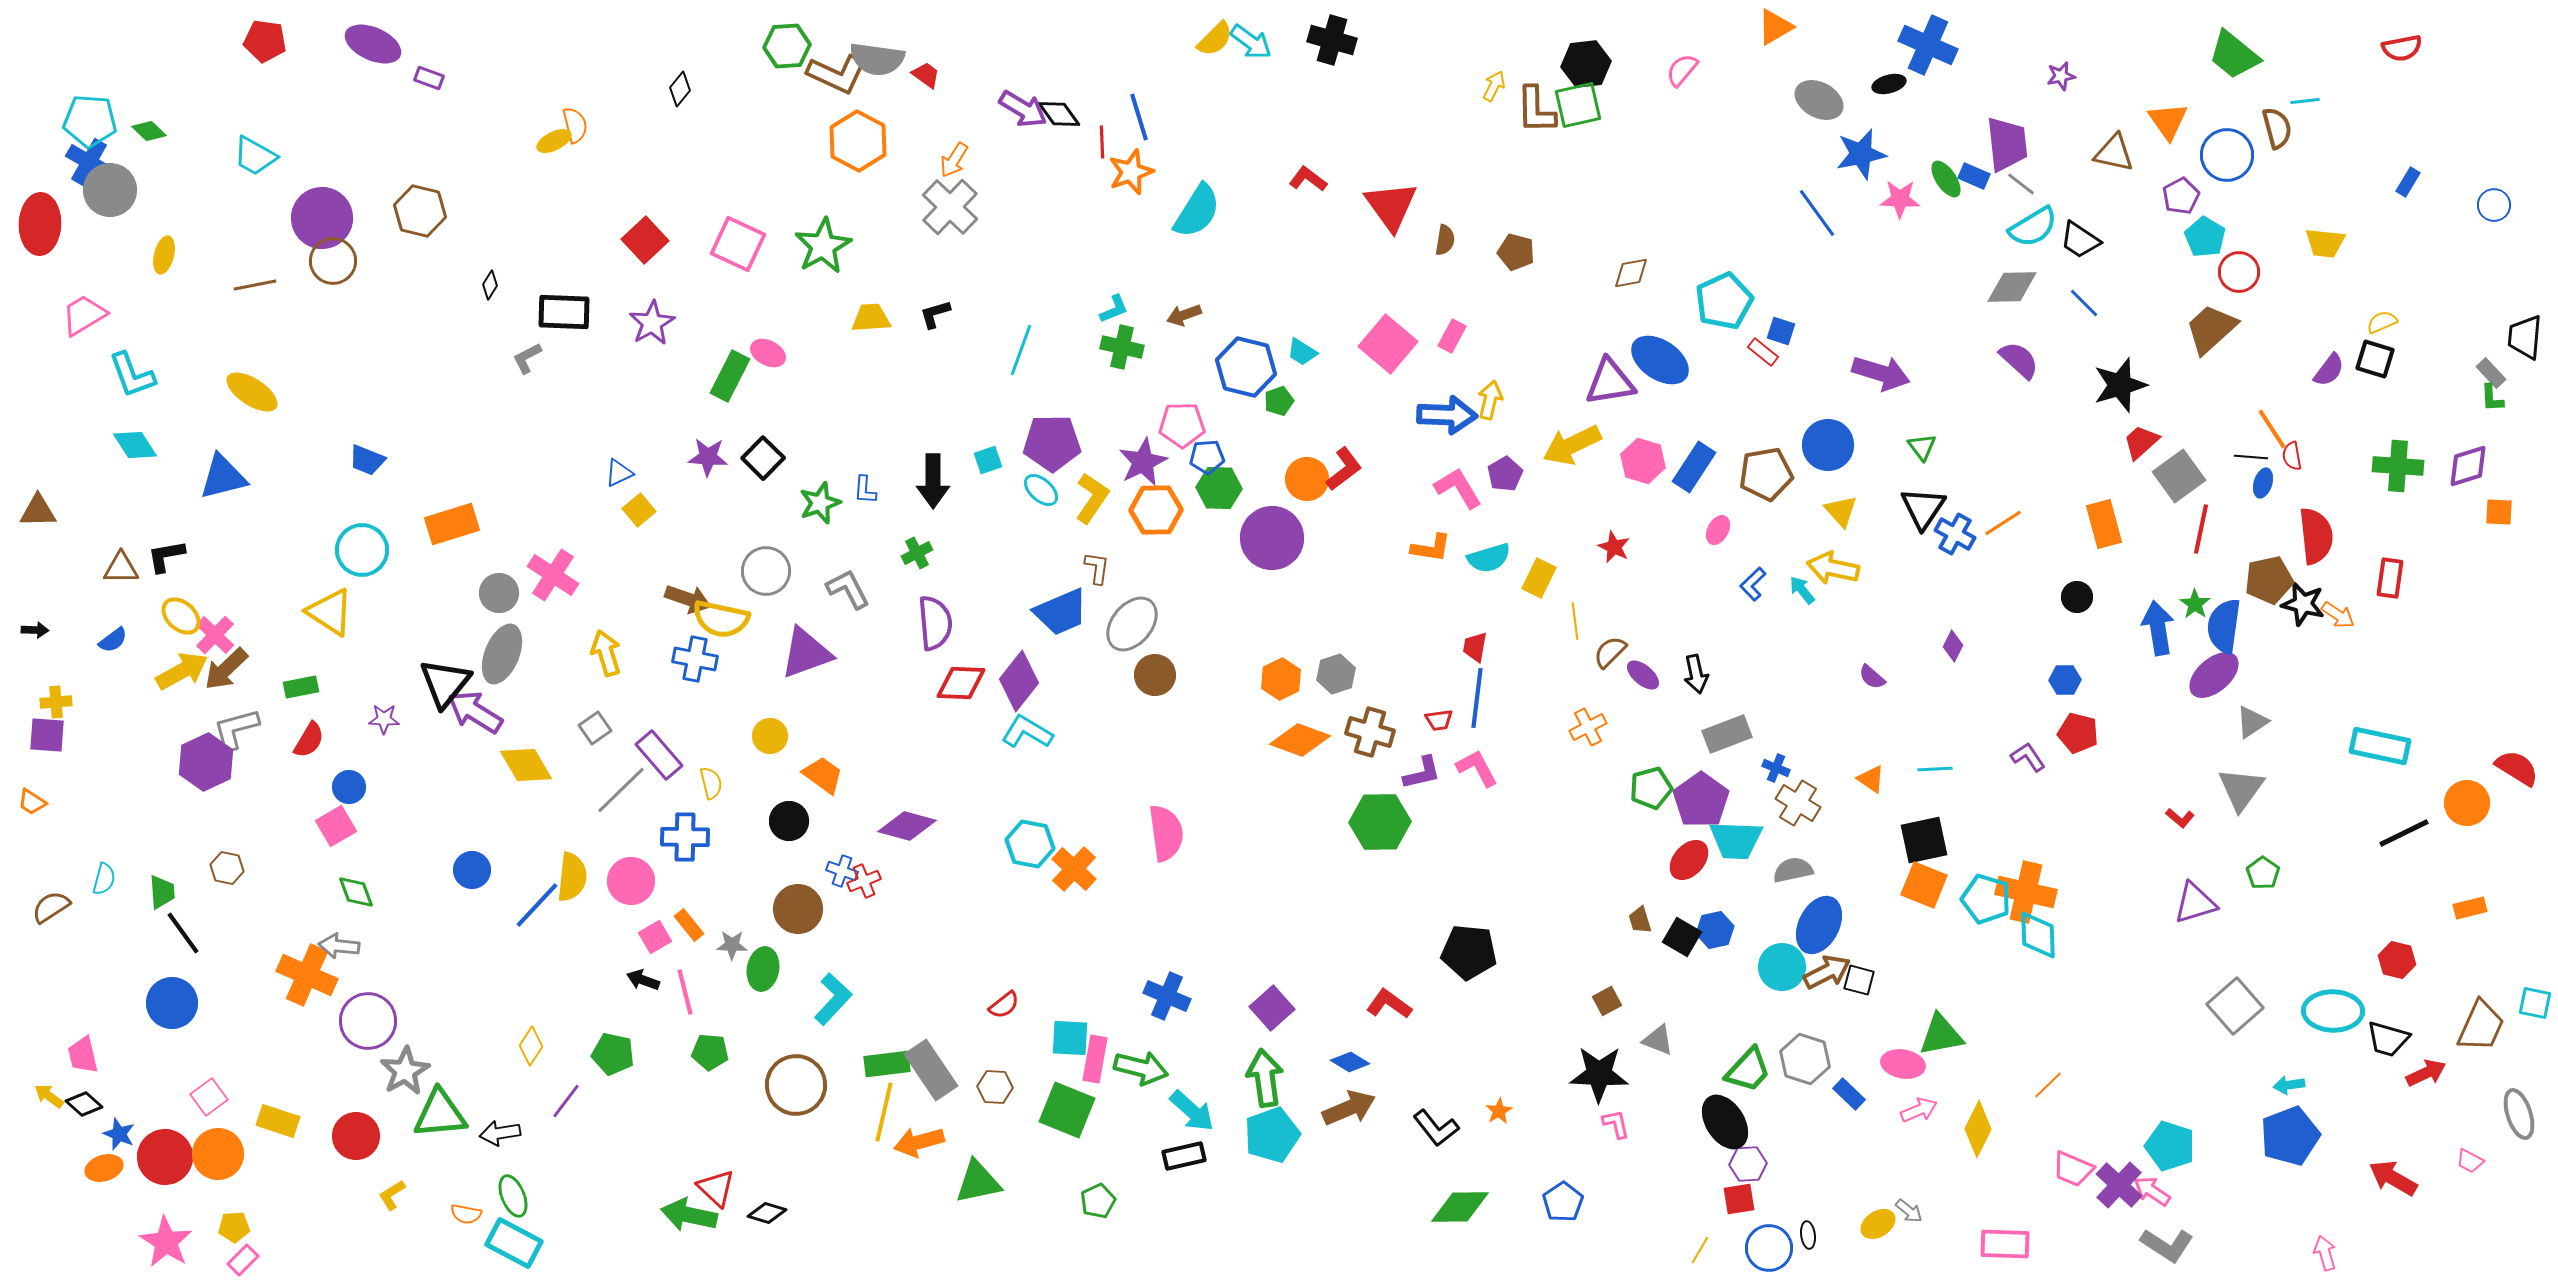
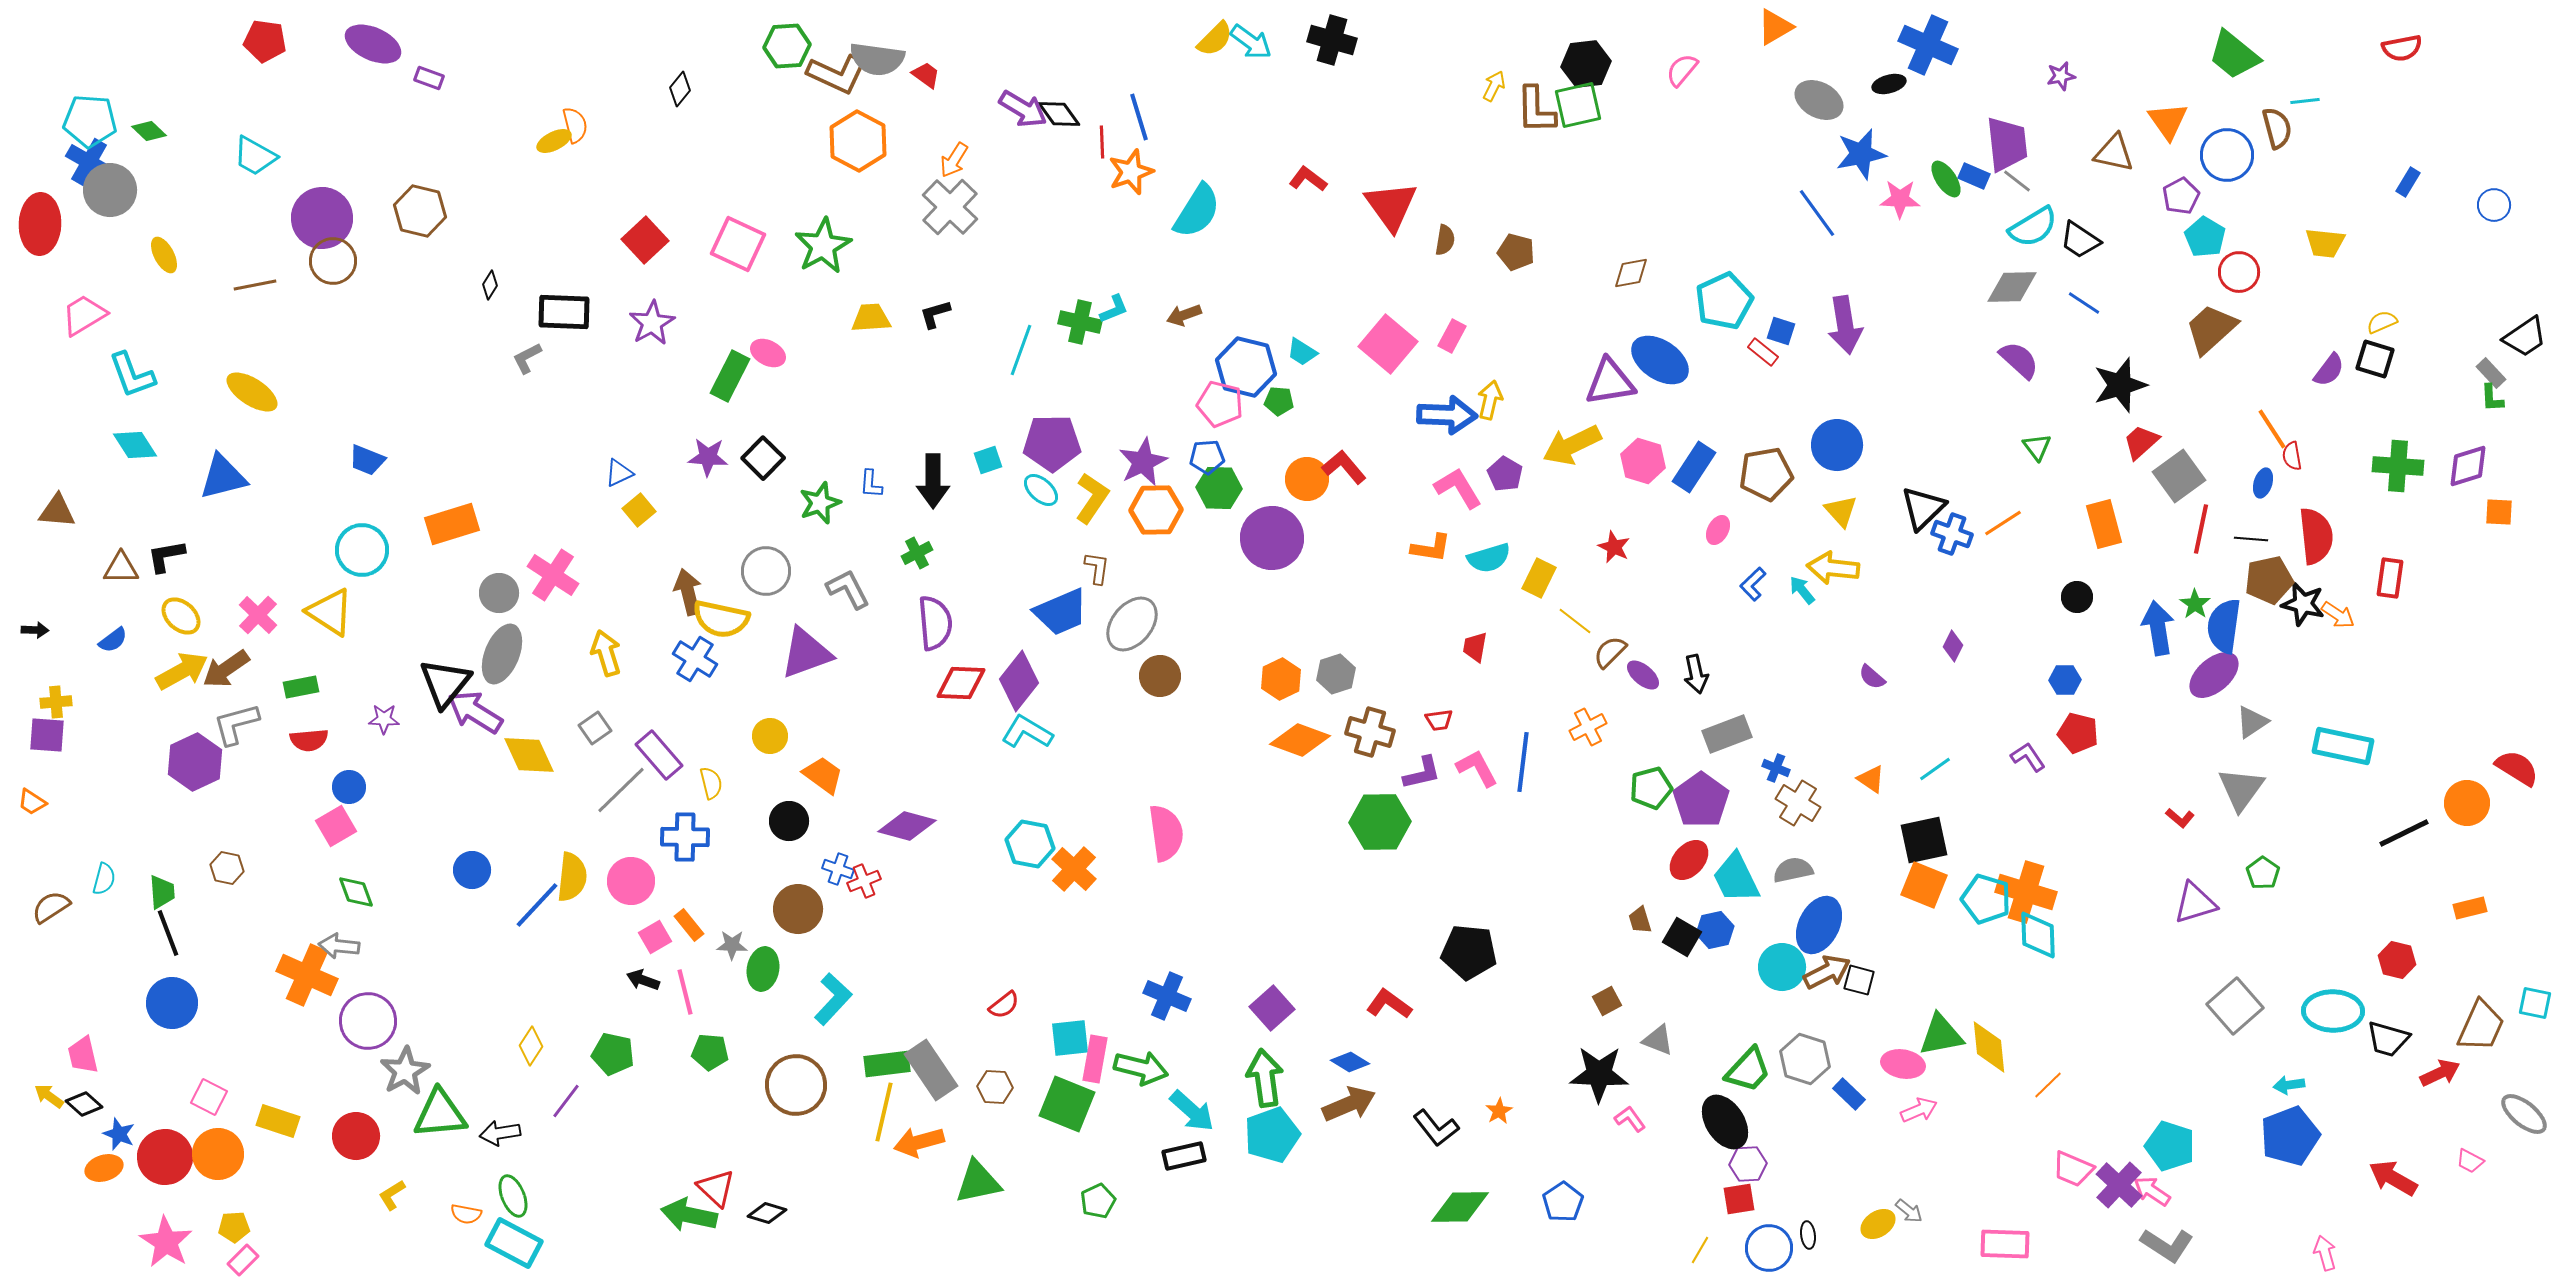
gray line at (2021, 184): moved 4 px left, 3 px up
yellow ellipse at (164, 255): rotated 42 degrees counterclockwise
blue line at (2084, 303): rotated 12 degrees counterclockwise
black trapezoid at (2525, 337): rotated 129 degrees counterclockwise
green cross at (1122, 347): moved 42 px left, 25 px up
purple arrow at (1881, 373): moved 36 px left, 48 px up; rotated 64 degrees clockwise
green pentagon at (1279, 401): rotated 24 degrees clockwise
pink pentagon at (1182, 425): moved 38 px right, 21 px up; rotated 15 degrees clockwise
blue circle at (1828, 445): moved 9 px right
green triangle at (1922, 447): moved 115 px right
black line at (2251, 457): moved 82 px down
red L-shape at (1344, 469): moved 2 px up; rotated 93 degrees counterclockwise
purple pentagon at (1505, 474): rotated 12 degrees counterclockwise
blue L-shape at (865, 490): moved 6 px right, 6 px up
black triangle at (1923, 508): rotated 12 degrees clockwise
brown triangle at (38, 511): moved 19 px right; rotated 6 degrees clockwise
blue cross at (1955, 534): moved 3 px left; rotated 9 degrees counterclockwise
yellow arrow at (1833, 568): rotated 6 degrees counterclockwise
brown arrow at (688, 599): moved 7 px up; rotated 123 degrees counterclockwise
yellow line at (1575, 621): rotated 45 degrees counterclockwise
pink cross at (215, 635): moved 43 px right, 20 px up
blue cross at (695, 659): rotated 21 degrees clockwise
brown arrow at (226, 669): rotated 9 degrees clockwise
brown circle at (1155, 675): moved 5 px right, 1 px down
blue line at (1477, 698): moved 46 px right, 64 px down
gray L-shape at (236, 729): moved 5 px up
red semicircle at (309, 740): rotated 54 degrees clockwise
cyan rectangle at (2380, 746): moved 37 px left
purple hexagon at (206, 762): moved 11 px left
yellow diamond at (526, 765): moved 3 px right, 10 px up; rotated 6 degrees clockwise
cyan line at (1935, 769): rotated 32 degrees counterclockwise
cyan trapezoid at (1736, 840): moved 38 px down; rotated 62 degrees clockwise
blue cross at (842, 871): moved 4 px left, 2 px up
orange cross at (2026, 892): rotated 4 degrees clockwise
black line at (183, 933): moved 15 px left; rotated 15 degrees clockwise
cyan square at (1070, 1038): rotated 9 degrees counterclockwise
red arrow at (2426, 1073): moved 14 px right
pink square at (209, 1097): rotated 27 degrees counterclockwise
brown arrow at (1349, 1108): moved 4 px up
green square at (1067, 1110): moved 6 px up
gray ellipse at (2519, 1114): moved 5 px right; rotated 33 degrees counterclockwise
pink L-shape at (1616, 1124): moved 14 px right, 5 px up; rotated 24 degrees counterclockwise
yellow diamond at (1978, 1129): moved 11 px right, 82 px up; rotated 32 degrees counterclockwise
